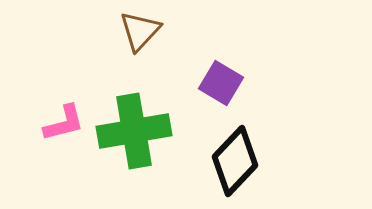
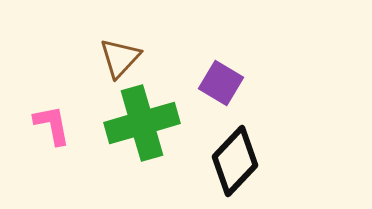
brown triangle: moved 20 px left, 27 px down
pink L-shape: moved 12 px left, 2 px down; rotated 87 degrees counterclockwise
green cross: moved 8 px right, 8 px up; rotated 6 degrees counterclockwise
